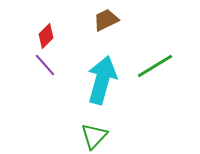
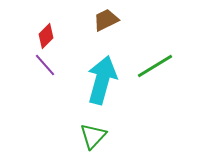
green triangle: moved 1 px left
